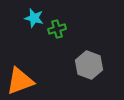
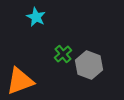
cyan star: moved 2 px right, 1 px up; rotated 12 degrees clockwise
green cross: moved 6 px right, 25 px down; rotated 24 degrees counterclockwise
